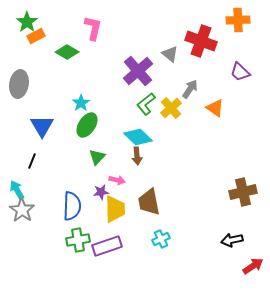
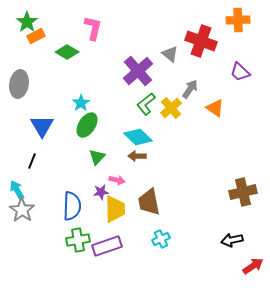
brown arrow: rotated 96 degrees clockwise
